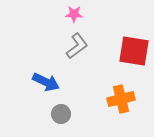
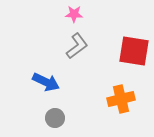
gray circle: moved 6 px left, 4 px down
